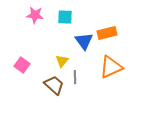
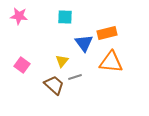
pink star: moved 16 px left, 1 px down
blue triangle: moved 2 px down
orange triangle: moved 5 px up; rotated 30 degrees clockwise
gray line: rotated 72 degrees clockwise
